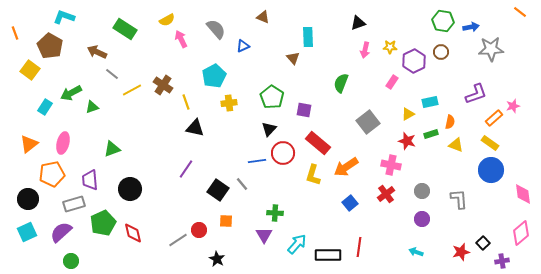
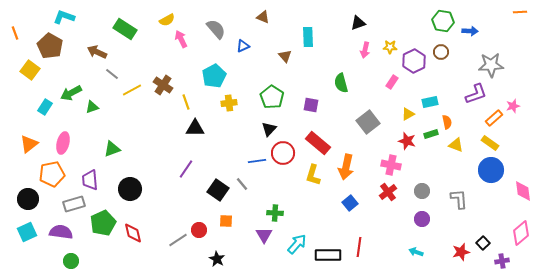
orange line at (520, 12): rotated 40 degrees counterclockwise
blue arrow at (471, 27): moved 1 px left, 4 px down; rotated 14 degrees clockwise
gray star at (491, 49): moved 16 px down
brown triangle at (293, 58): moved 8 px left, 2 px up
green semicircle at (341, 83): rotated 36 degrees counterclockwise
purple square at (304, 110): moved 7 px right, 5 px up
orange semicircle at (450, 122): moved 3 px left; rotated 24 degrees counterclockwise
black triangle at (195, 128): rotated 12 degrees counterclockwise
orange arrow at (346, 167): rotated 45 degrees counterclockwise
red cross at (386, 194): moved 2 px right, 2 px up
pink diamond at (523, 194): moved 3 px up
purple semicircle at (61, 232): rotated 50 degrees clockwise
